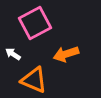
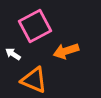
pink square: moved 3 px down
orange arrow: moved 3 px up
